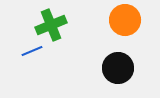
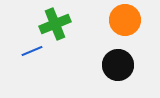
green cross: moved 4 px right, 1 px up
black circle: moved 3 px up
